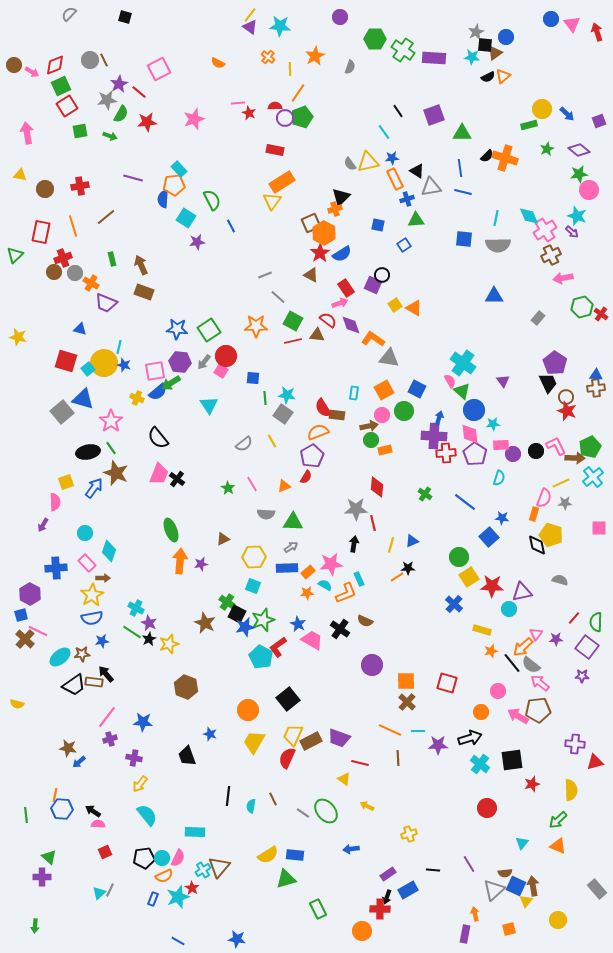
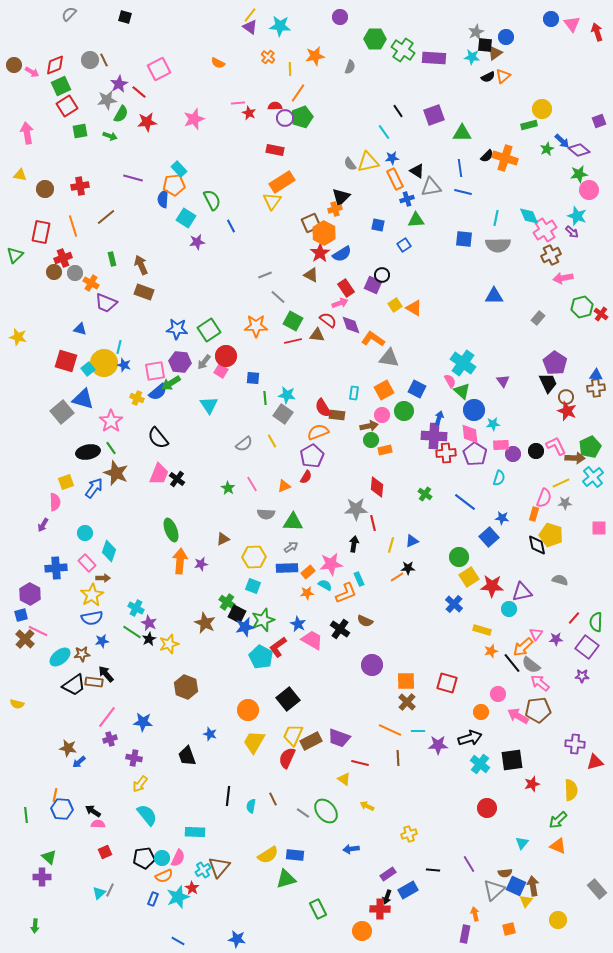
orange star at (315, 56): rotated 18 degrees clockwise
blue arrow at (567, 114): moved 5 px left, 27 px down
pink circle at (498, 691): moved 3 px down
